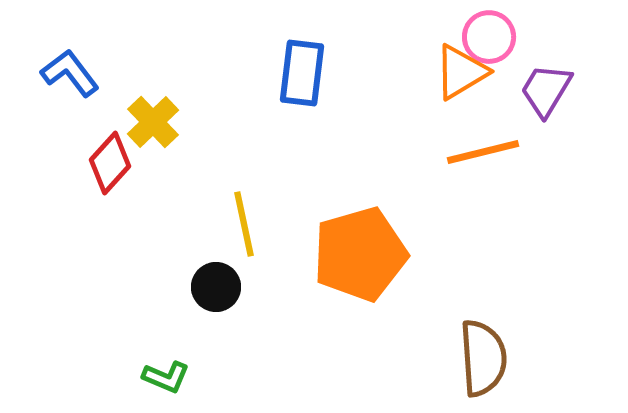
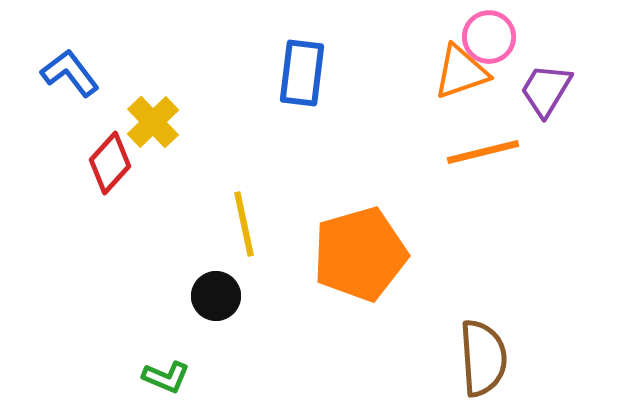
orange triangle: rotated 12 degrees clockwise
black circle: moved 9 px down
